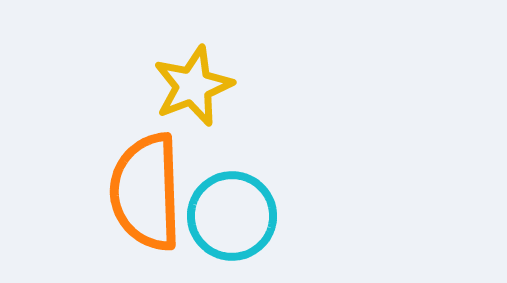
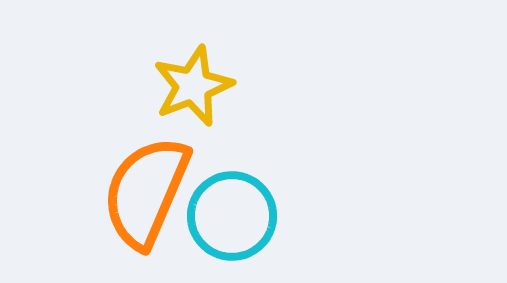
orange semicircle: rotated 25 degrees clockwise
